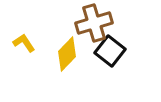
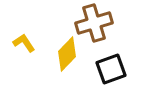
black square: moved 1 px right, 18 px down; rotated 32 degrees clockwise
